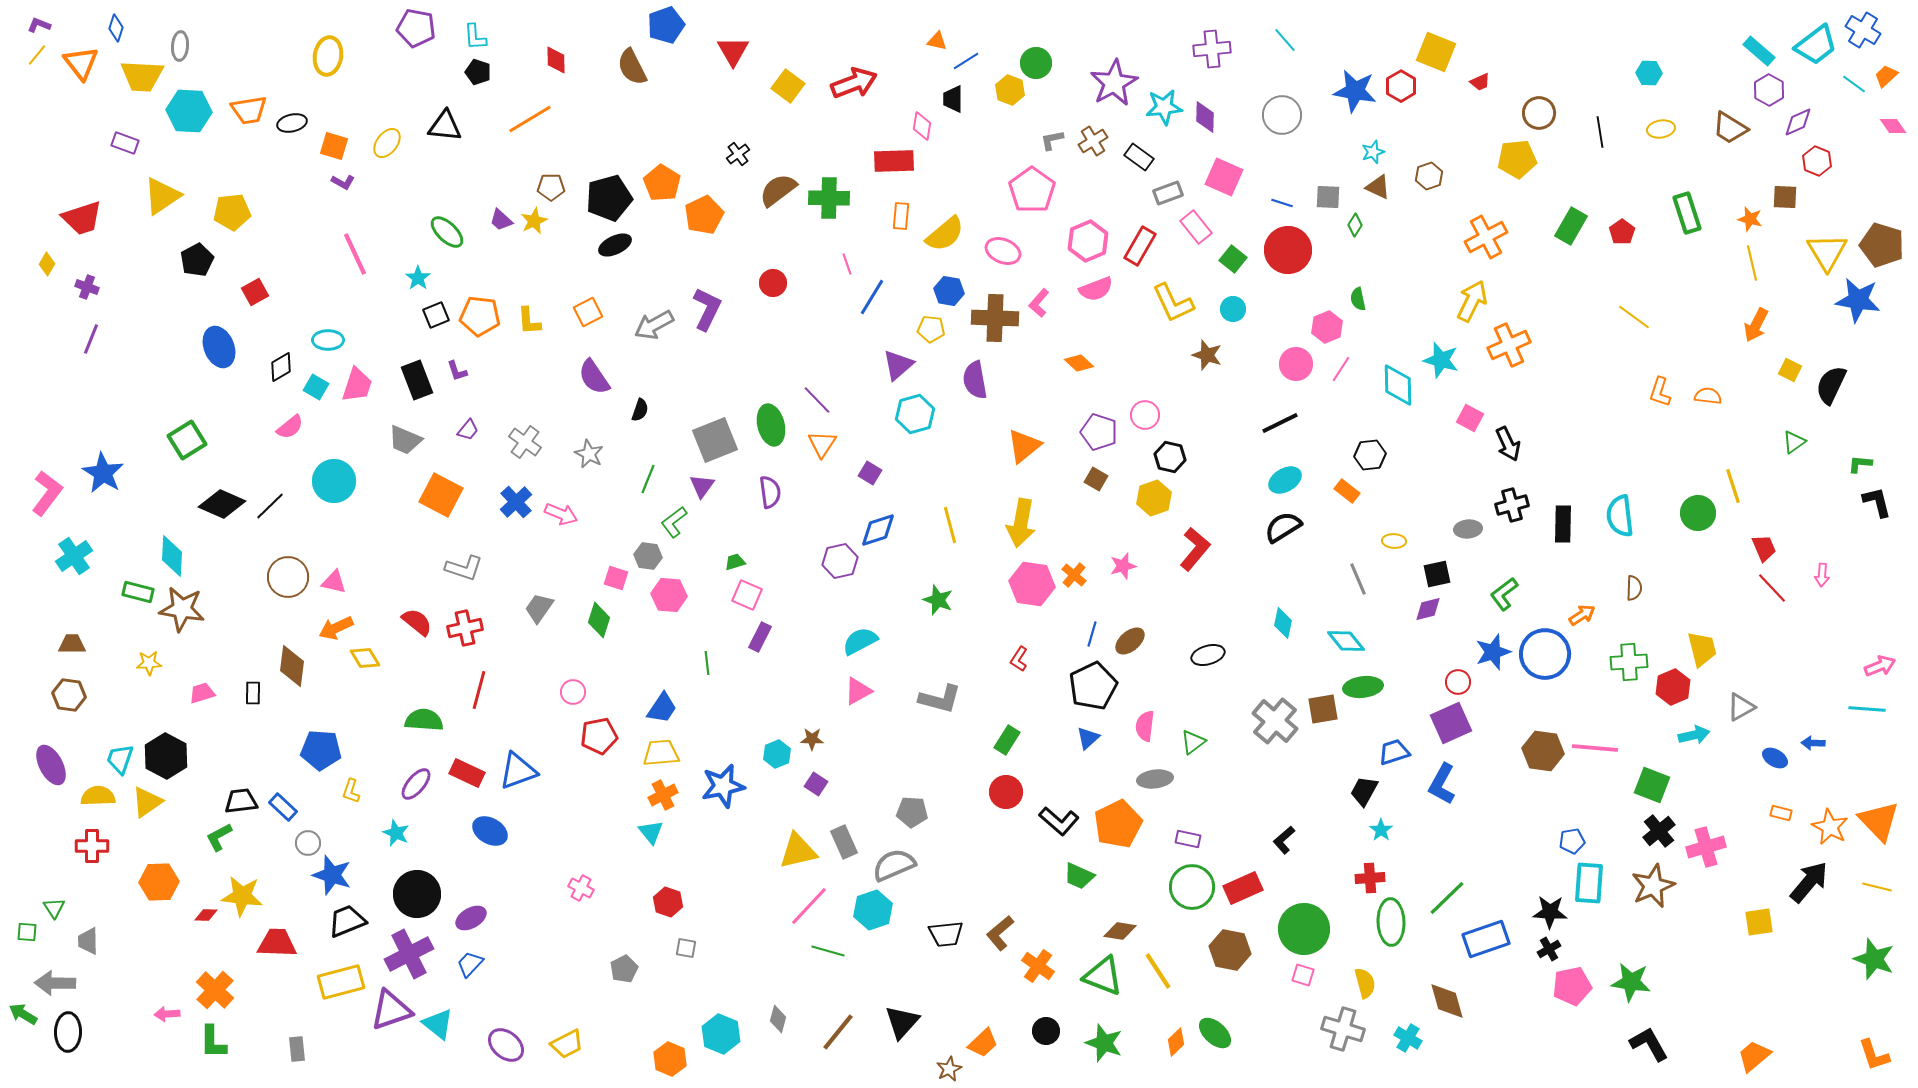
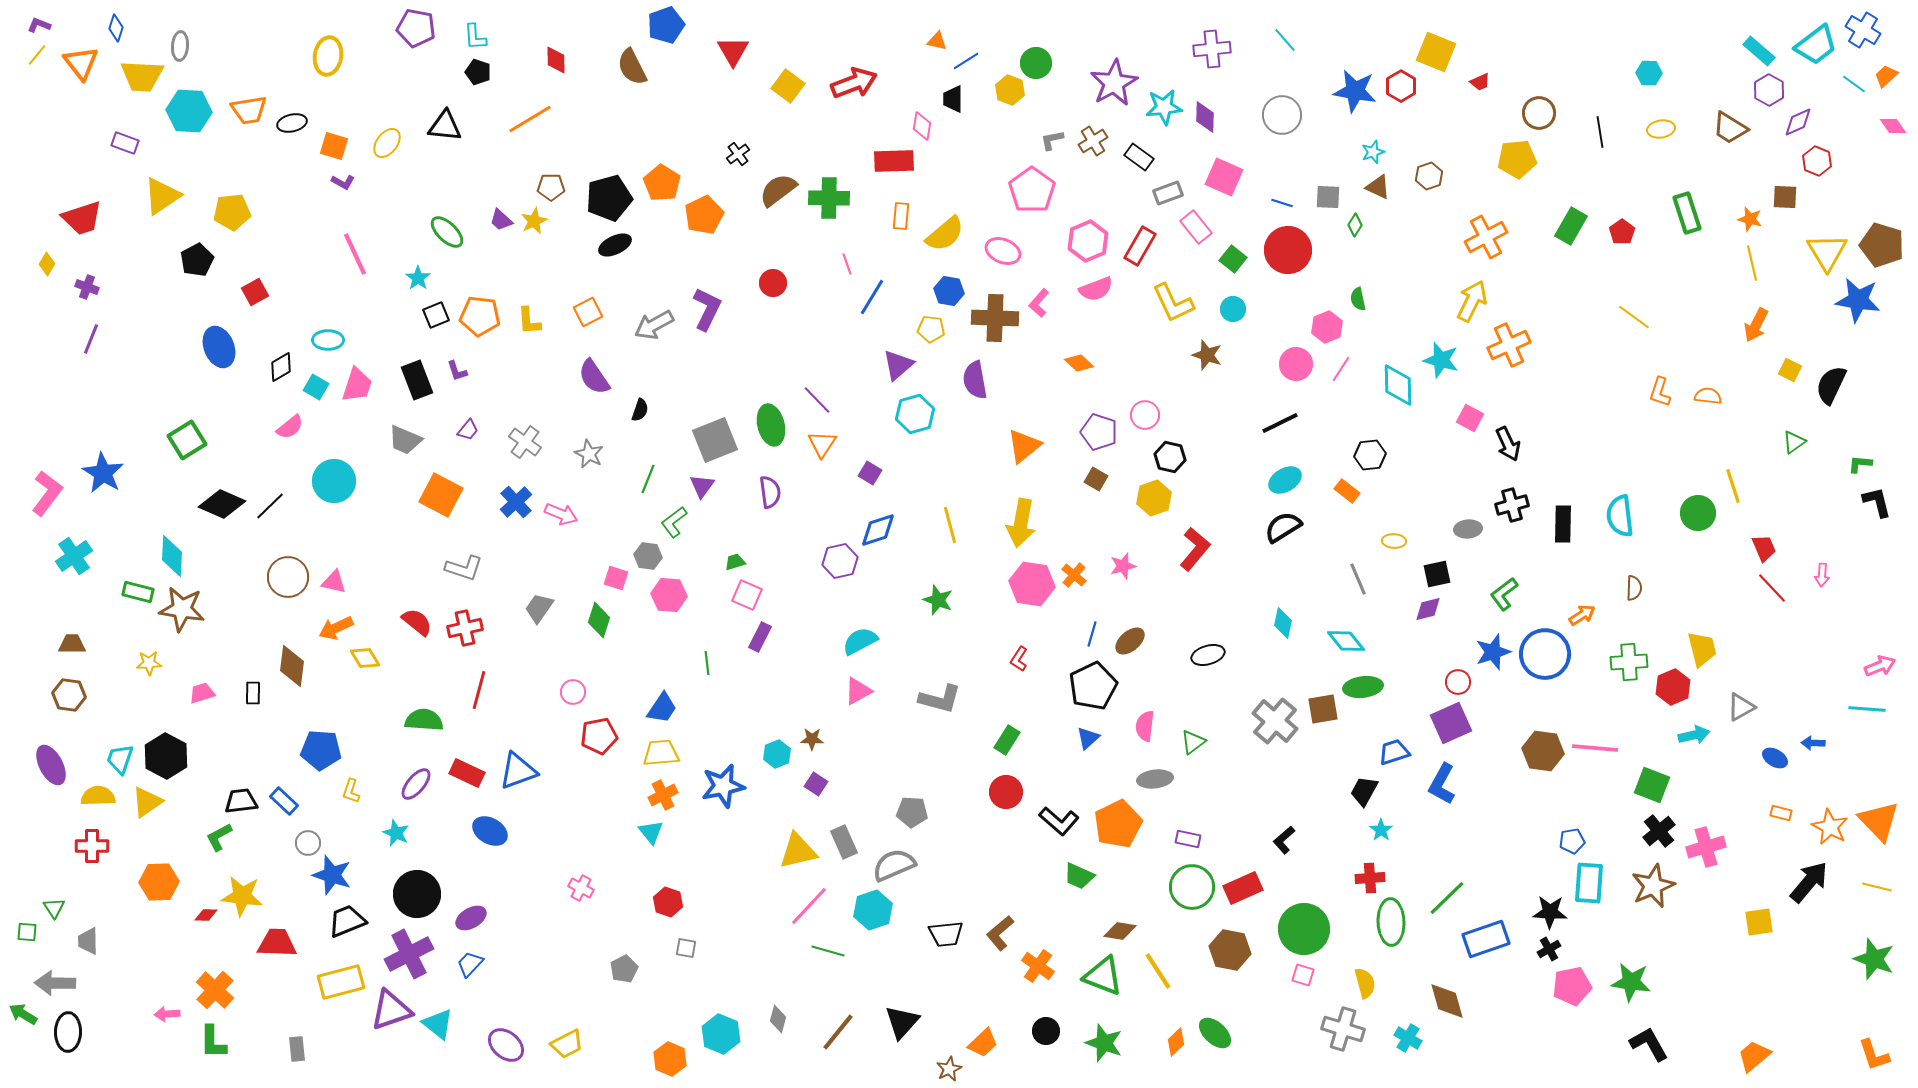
blue rectangle at (283, 807): moved 1 px right, 6 px up
